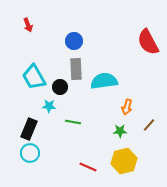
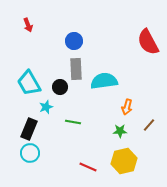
cyan trapezoid: moved 5 px left, 6 px down
cyan star: moved 3 px left, 1 px down; rotated 24 degrees counterclockwise
